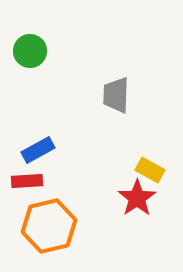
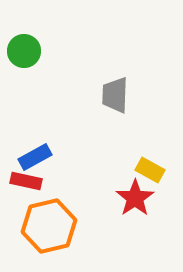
green circle: moved 6 px left
gray trapezoid: moved 1 px left
blue rectangle: moved 3 px left, 7 px down
red rectangle: moved 1 px left; rotated 16 degrees clockwise
red star: moved 2 px left
